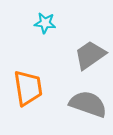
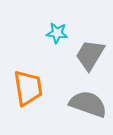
cyan star: moved 12 px right, 10 px down
gray trapezoid: rotated 24 degrees counterclockwise
